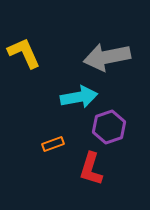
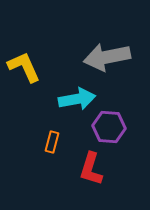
yellow L-shape: moved 14 px down
cyan arrow: moved 2 px left, 2 px down
purple hexagon: rotated 24 degrees clockwise
orange rectangle: moved 1 px left, 2 px up; rotated 55 degrees counterclockwise
